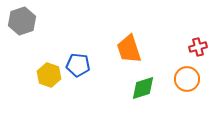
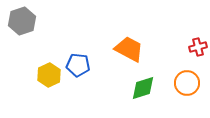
orange trapezoid: rotated 136 degrees clockwise
yellow hexagon: rotated 15 degrees clockwise
orange circle: moved 4 px down
